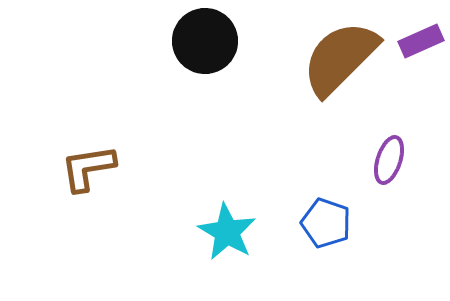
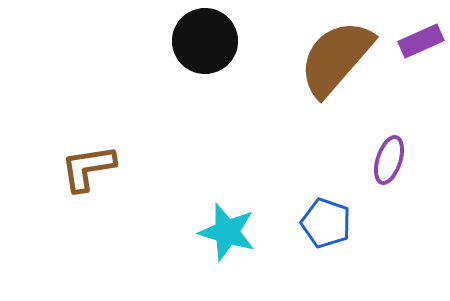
brown semicircle: moved 4 px left; rotated 4 degrees counterclockwise
cyan star: rotated 14 degrees counterclockwise
